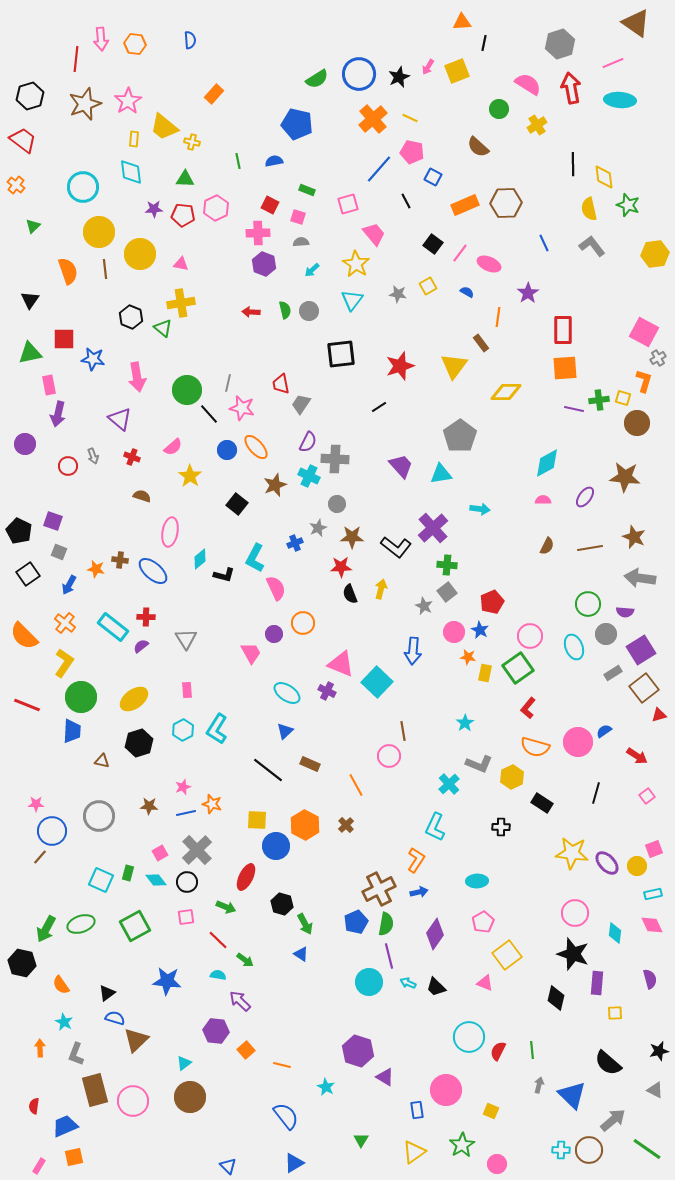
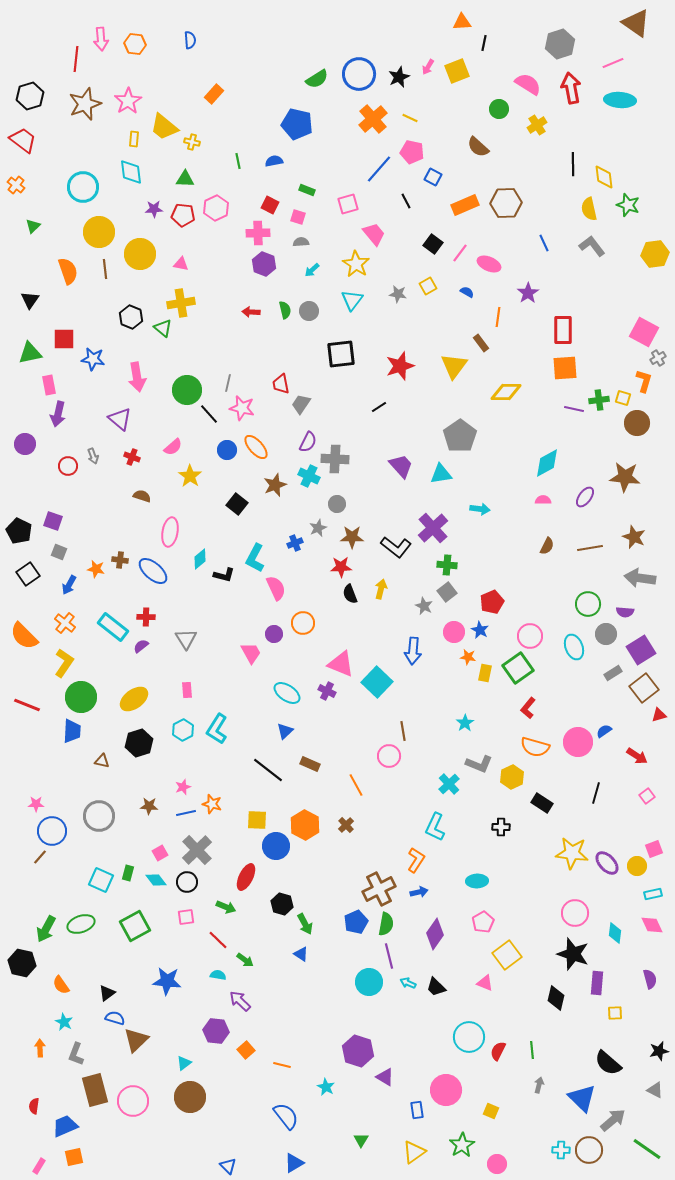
blue triangle at (572, 1095): moved 10 px right, 3 px down
